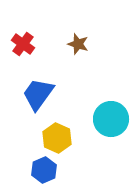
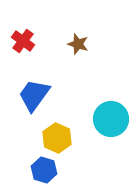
red cross: moved 3 px up
blue trapezoid: moved 4 px left, 1 px down
blue hexagon: rotated 20 degrees counterclockwise
